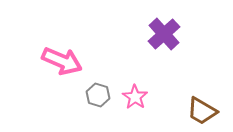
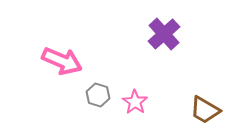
pink star: moved 5 px down
brown trapezoid: moved 3 px right, 1 px up
